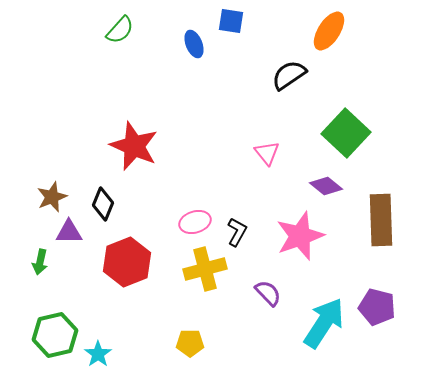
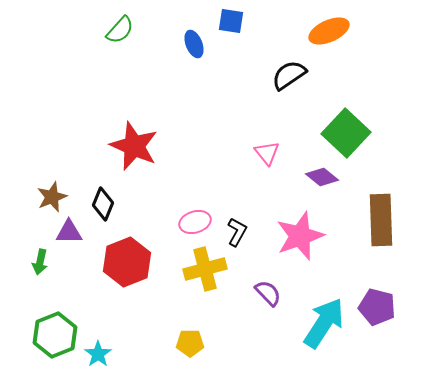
orange ellipse: rotated 33 degrees clockwise
purple diamond: moved 4 px left, 9 px up
green hexagon: rotated 9 degrees counterclockwise
